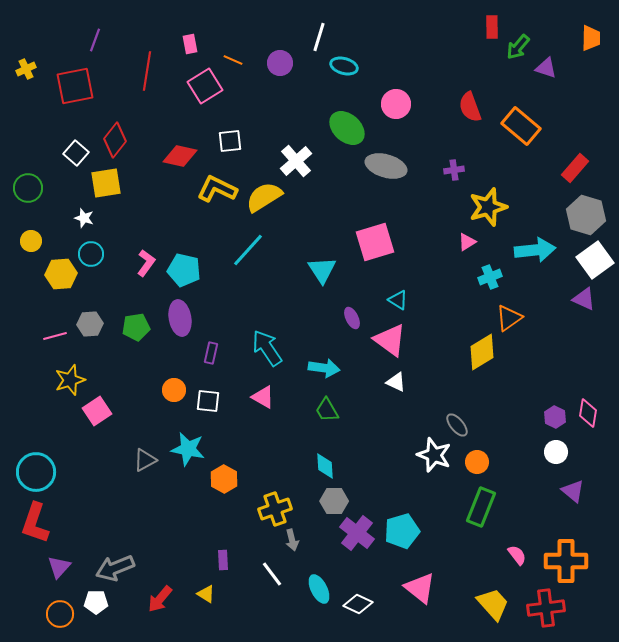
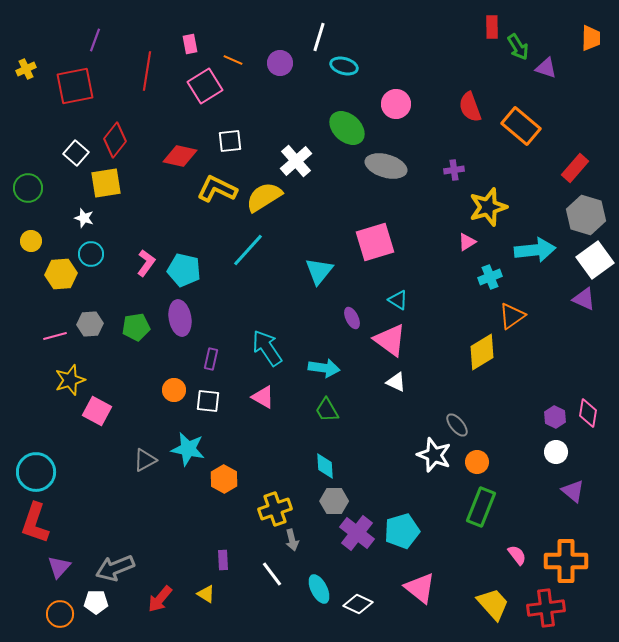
green arrow at (518, 47): rotated 72 degrees counterclockwise
cyan triangle at (322, 270): moved 3 px left, 1 px down; rotated 12 degrees clockwise
orange triangle at (509, 318): moved 3 px right, 2 px up
purple rectangle at (211, 353): moved 6 px down
pink square at (97, 411): rotated 28 degrees counterclockwise
